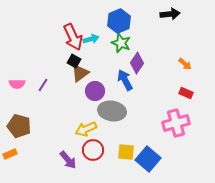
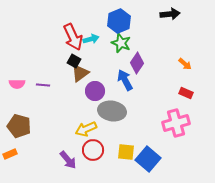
purple line: rotated 64 degrees clockwise
